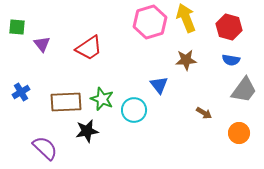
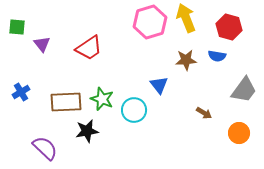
blue semicircle: moved 14 px left, 4 px up
